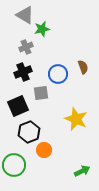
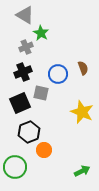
green star: moved 1 px left, 4 px down; rotated 28 degrees counterclockwise
brown semicircle: moved 1 px down
gray square: rotated 21 degrees clockwise
black square: moved 2 px right, 3 px up
yellow star: moved 6 px right, 7 px up
green circle: moved 1 px right, 2 px down
